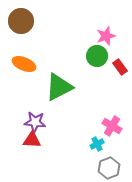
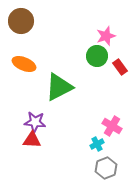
gray hexagon: moved 3 px left
